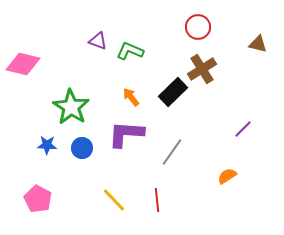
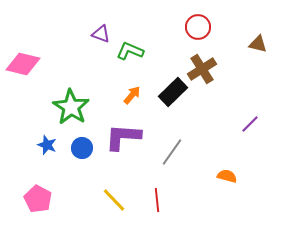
purple triangle: moved 3 px right, 7 px up
orange arrow: moved 1 px right, 2 px up; rotated 78 degrees clockwise
purple line: moved 7 px right, 5 px up
purple L-shape: moved 3 px left, 3 px down
blue star: rotated 18 degrees clockwise
orange semicircle: rotated 48 degrees clockwise
